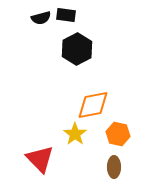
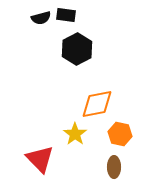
orange diamond: moved 4 px right, 1 px up
orange hexagon: moved 2 px right
